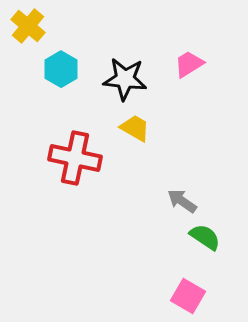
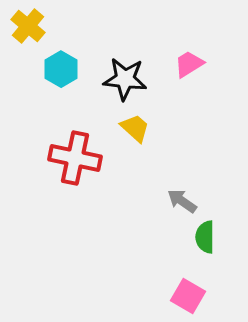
yellow trapezoid: rotated 12 degrees clockwise
green semicircle: rotated 124 degrees counterclockwise
